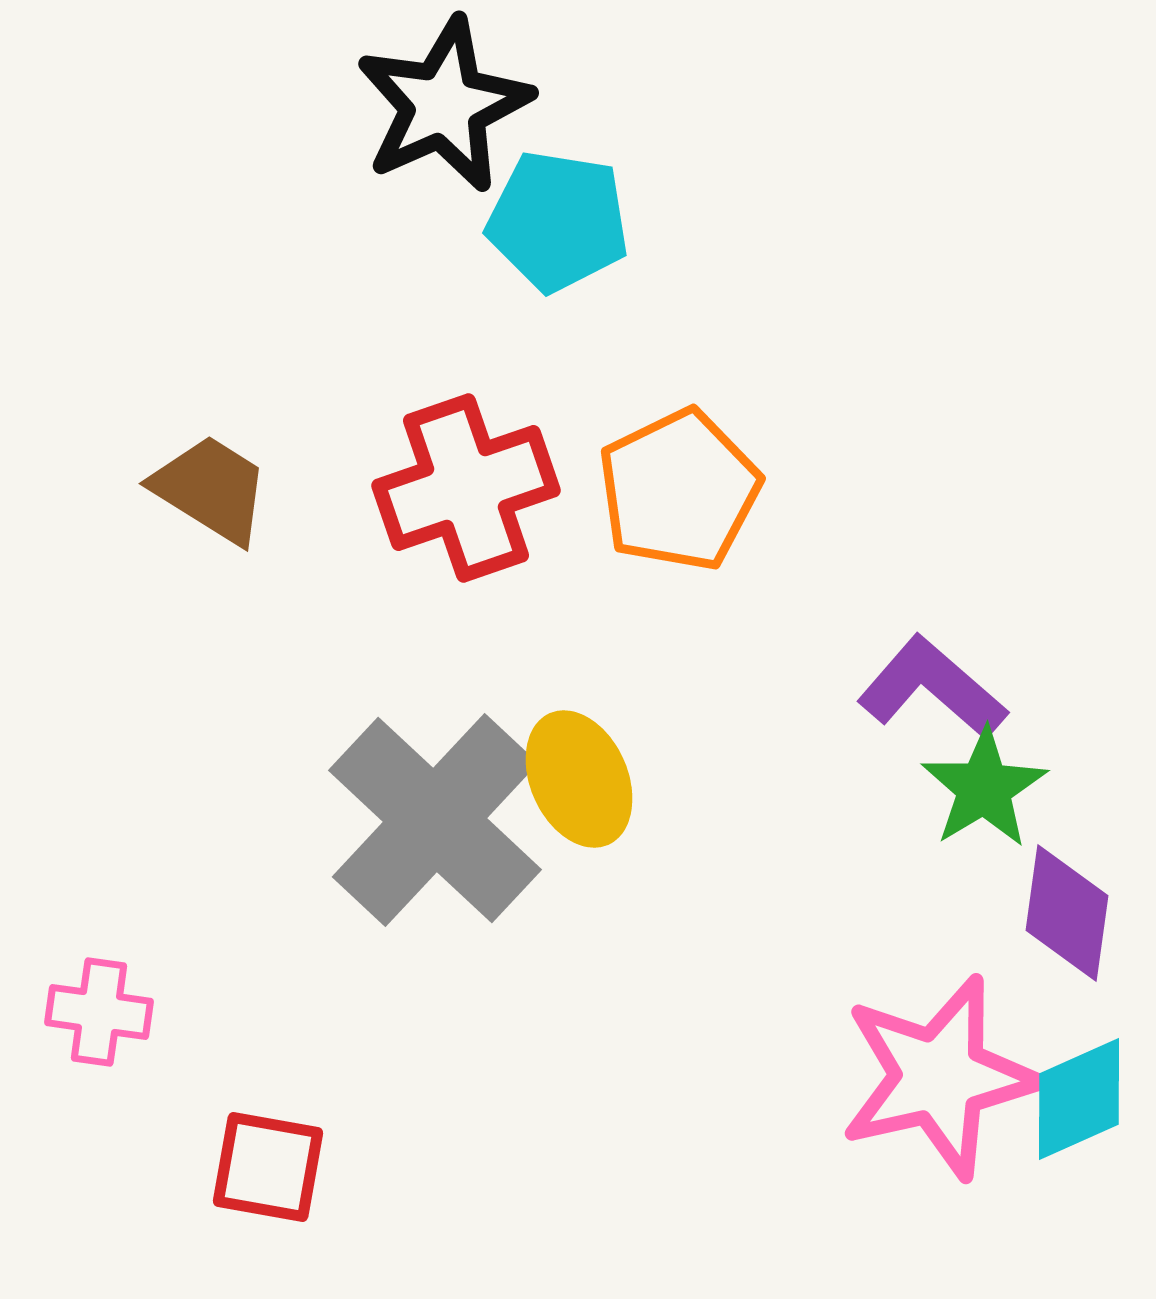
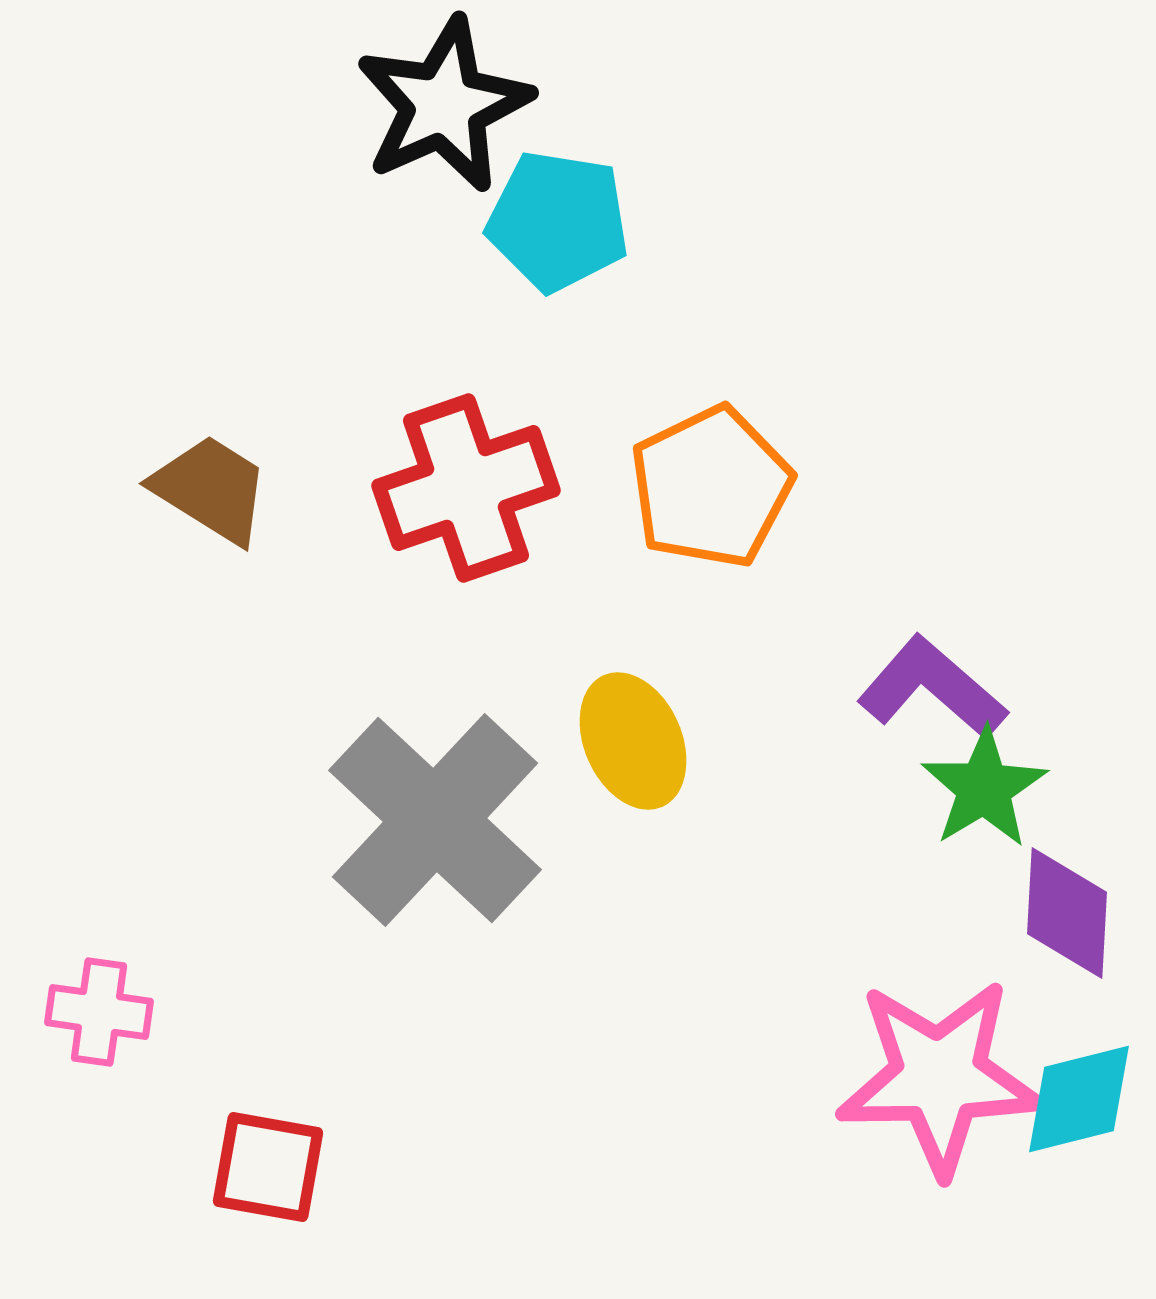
orange pentagon: moved 32 px right, 3 px up
yellow ellipse: moved 54 px right, 38 px up
purple diamond: rotated 5 degrees counterclockwise
pink star: rotated 12 degrees clockwise
cyan diamond: rotated 10 degrees clockwise
